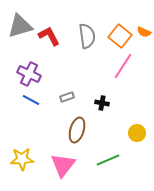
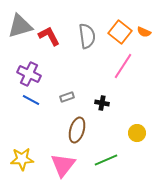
orange square: moved 4 px up
green line: moved 2 px left
